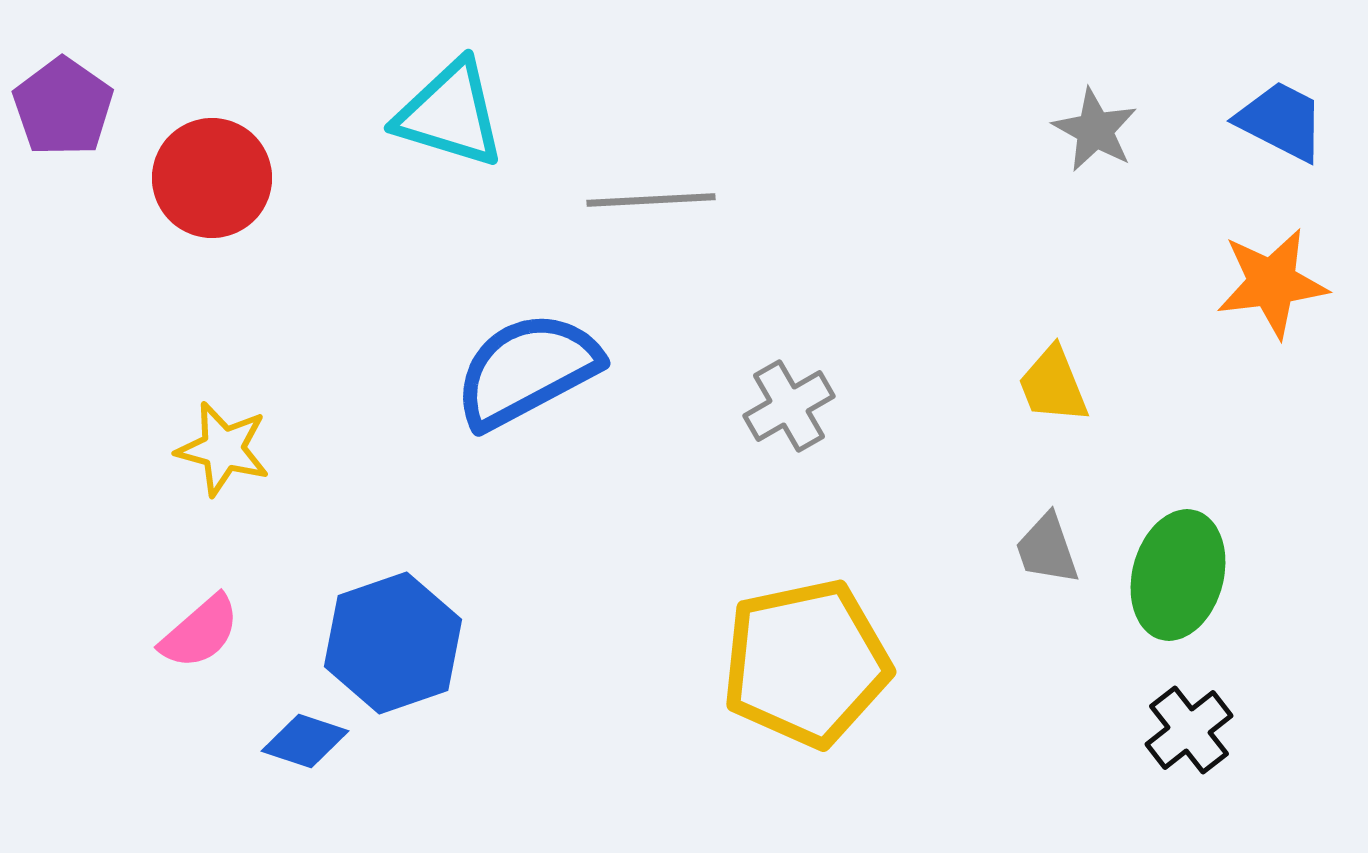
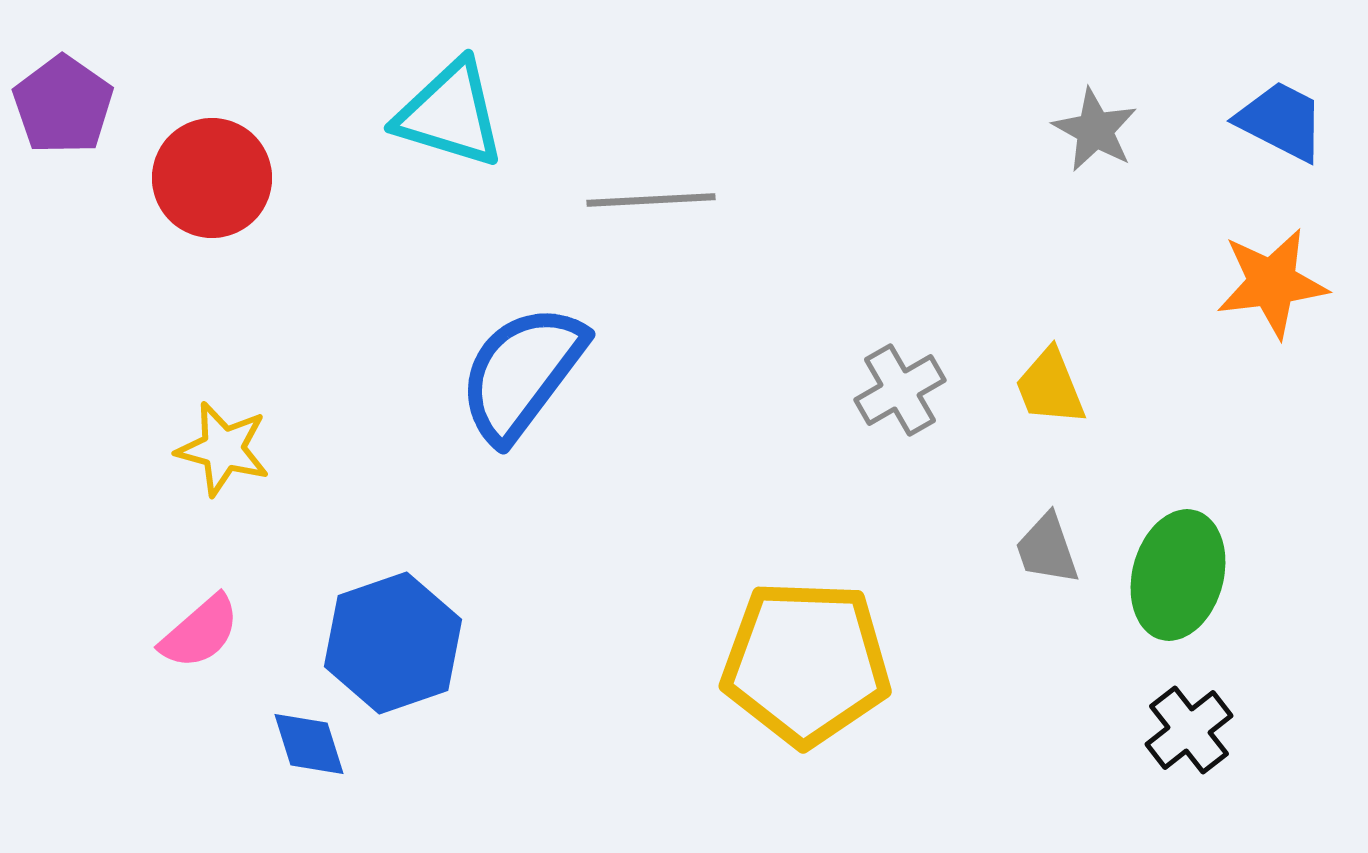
purple pentagon: moved 2 px up
blue semicircle: moved 5 px left, 3 px down; rotated 25 degrees counterclockwise
yellow trapezoid: moved 3 px left, 2 px down
gray cross: moved 111 px right, 16 px up
yellow pentagon: rotated 14 degrees clockwise
blue diamond: moved 4 px right, 3 px down; rotated 54 degrees clockwise
